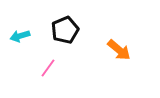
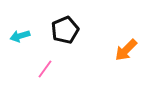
orange arrow: moved 7 px right; rotated 95 degrees clockwise
pink line: moved 3 px left, 1 px down
